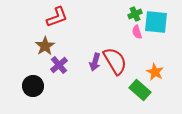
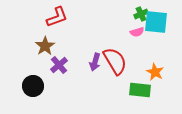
green cross: moved 6 px right
pink semicircle: rotated 88 degrees counterclockwise
green rectangle: rotated 35 degrees counterclockwise
